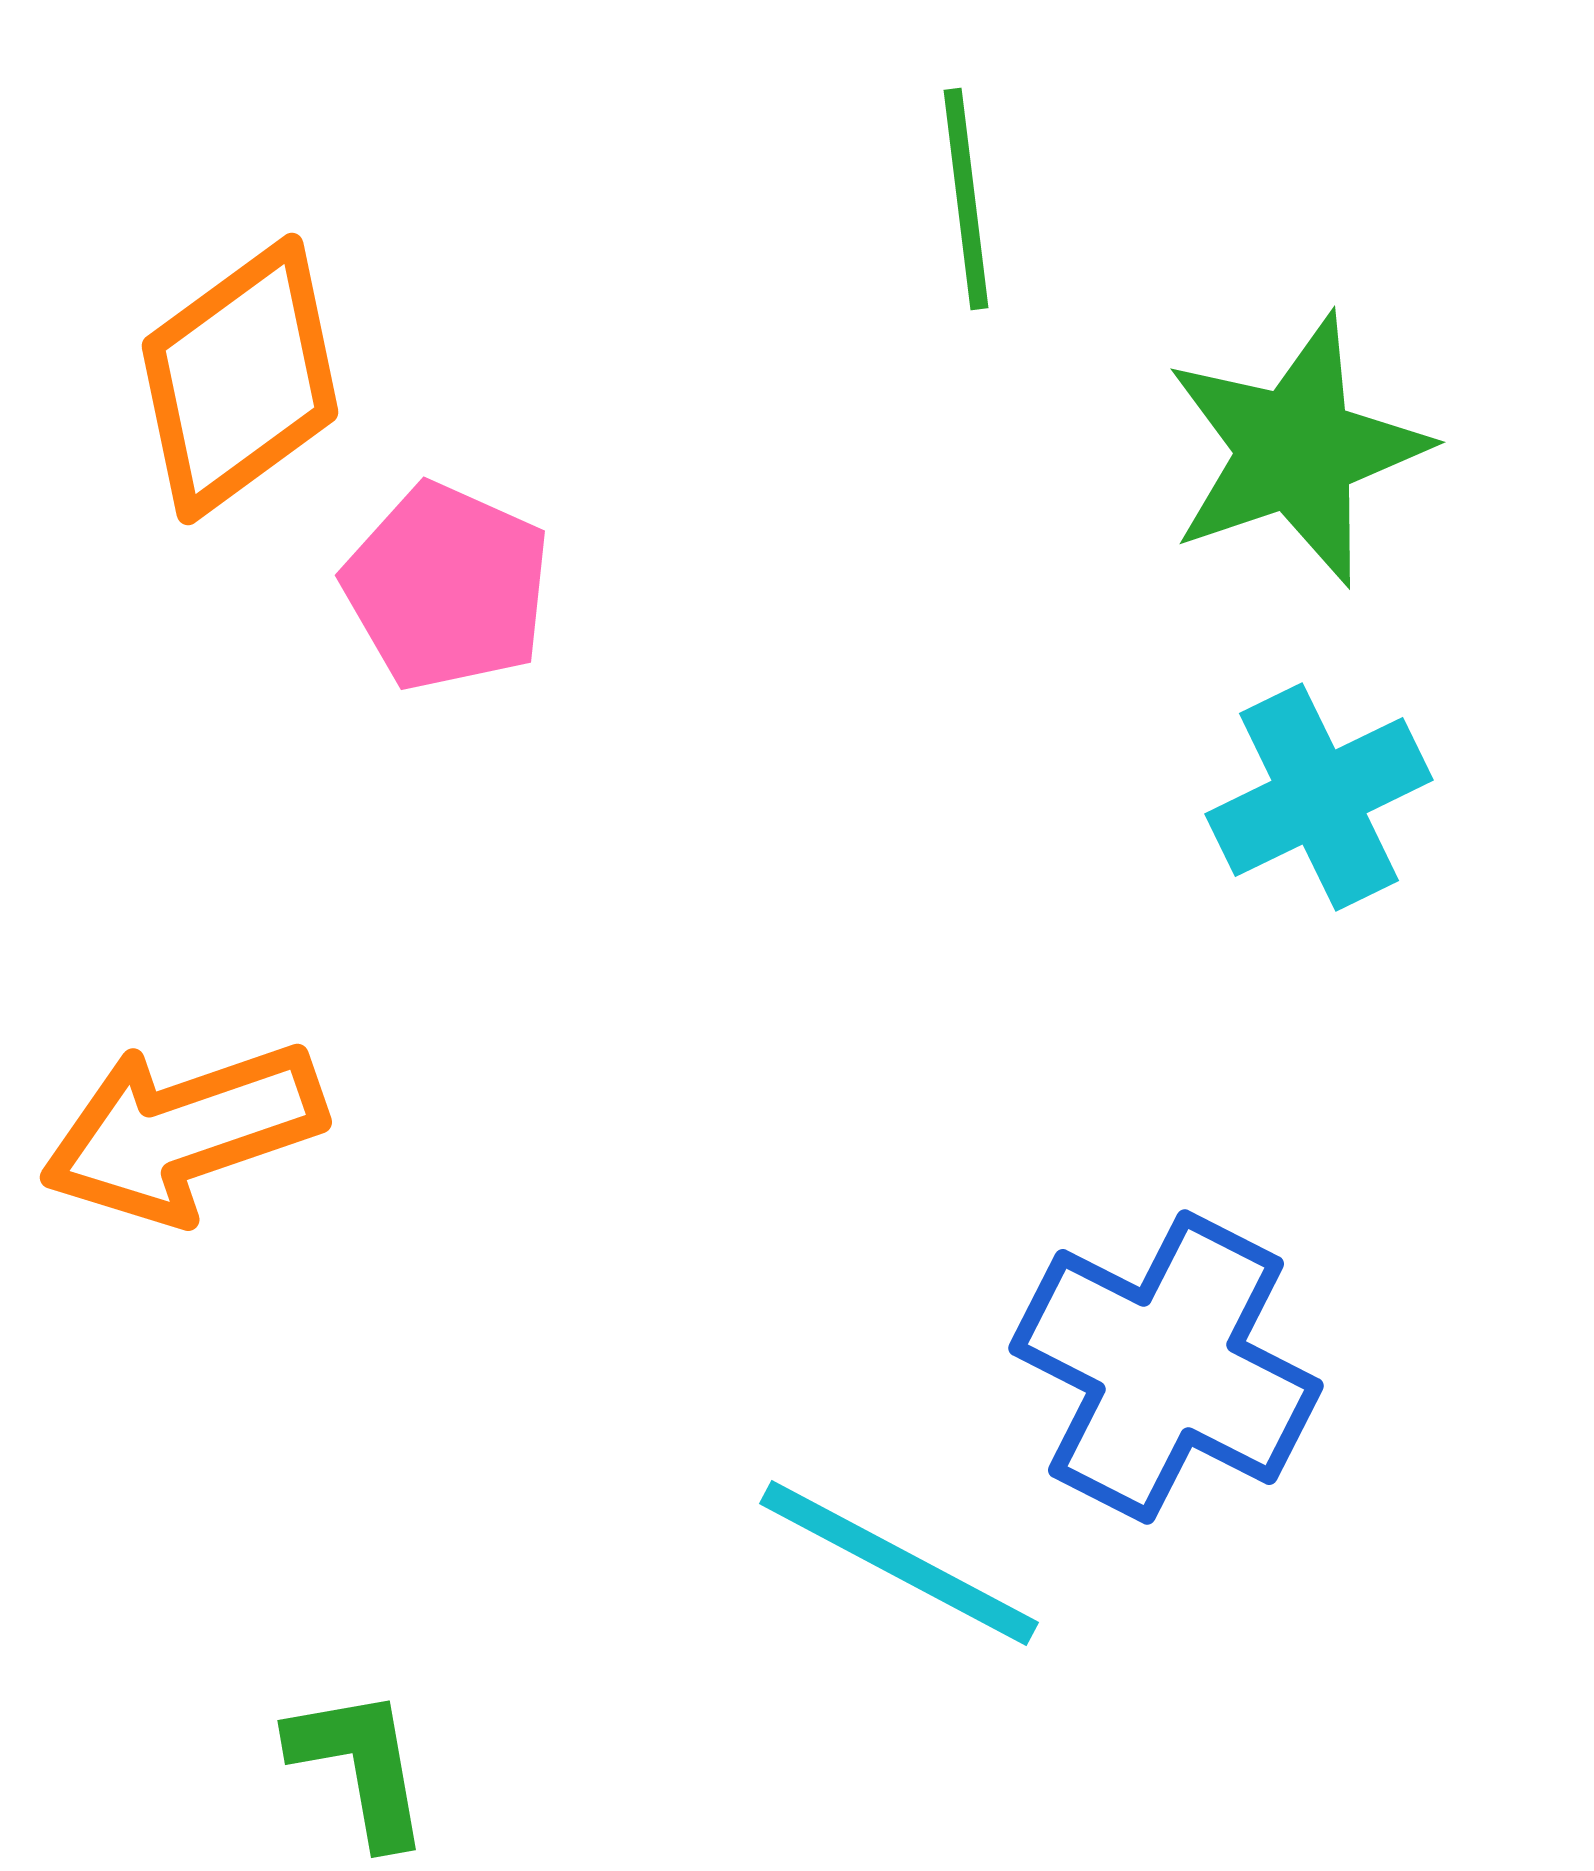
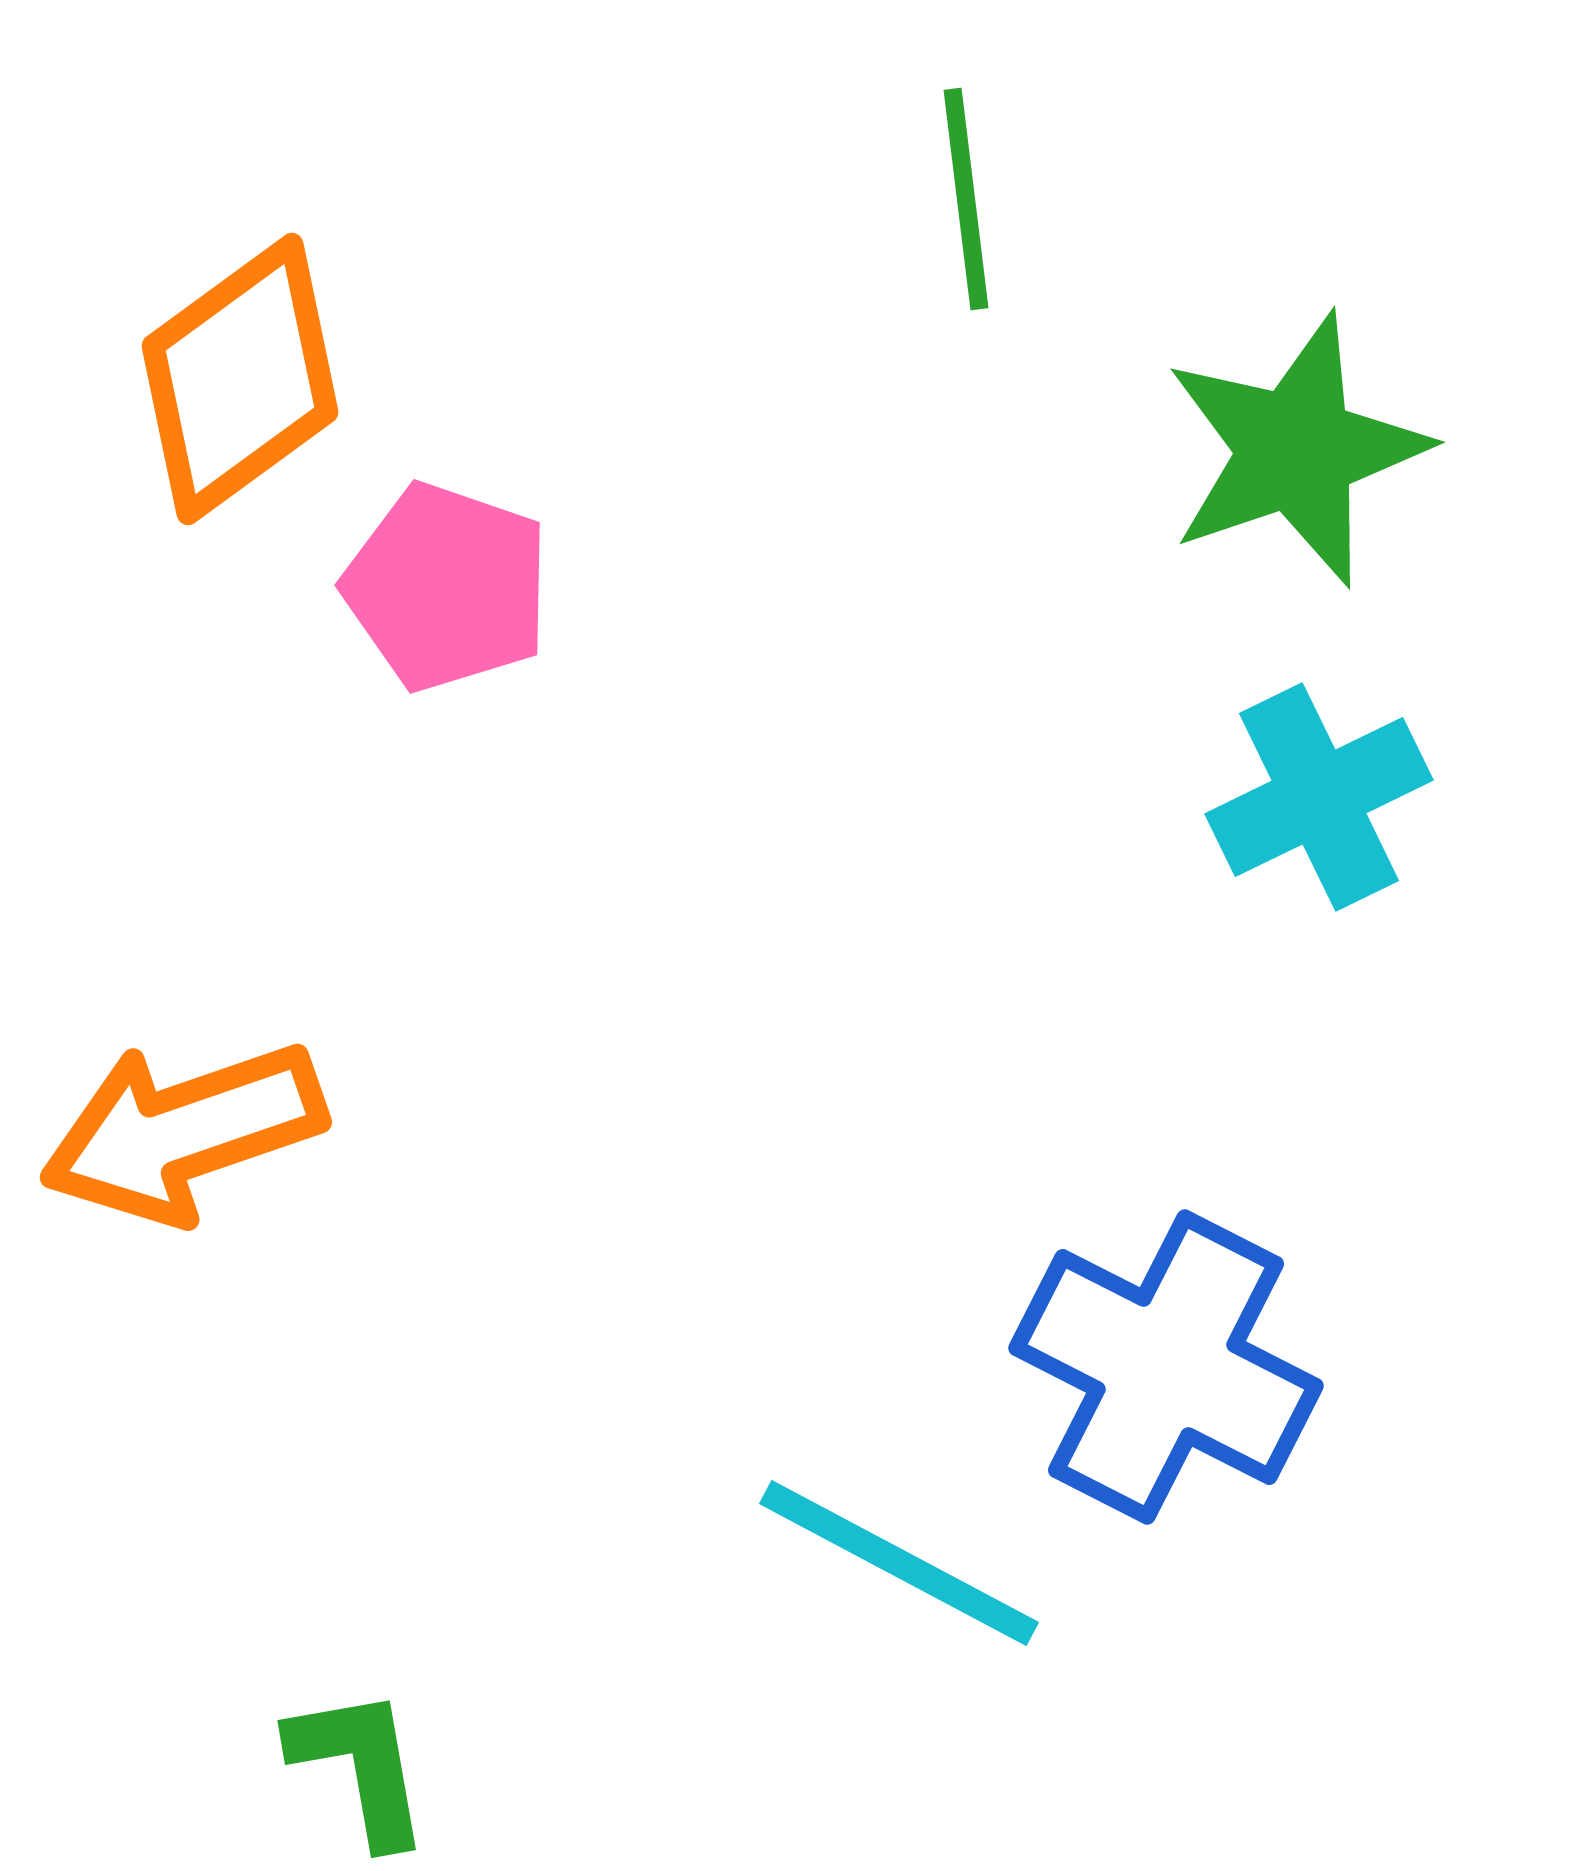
pink pentagon: rotated 5 degrees counterclockwise
